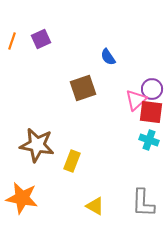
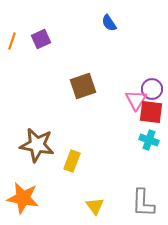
blue semicircle: moved 1 px right, 34 px up
brown square: moved 2 px up
pink triangle: rotated 15 degrees counterclockwise
orange star: moved 1 px right
yellow triangle: rotated 24 degrees clockwise
